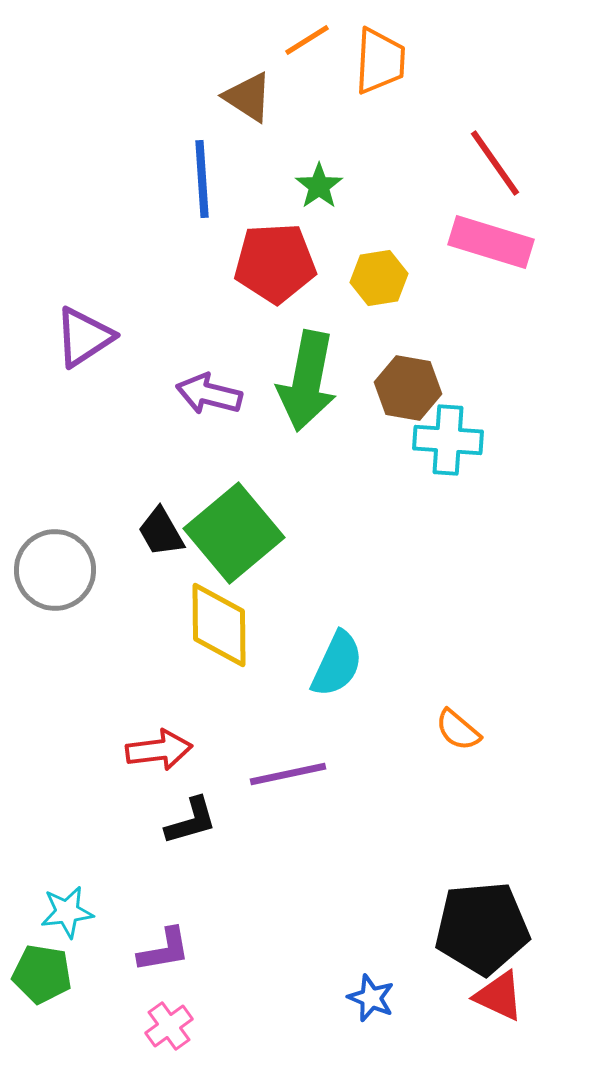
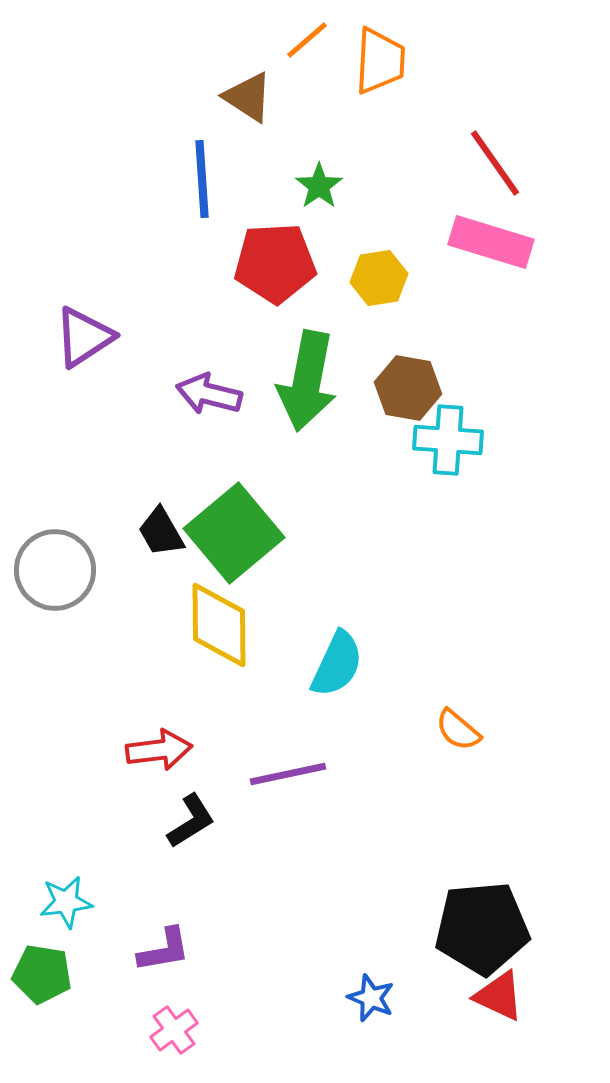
orange line: rotated 9 degrees counterclockwise
black L-shape: rotated 16 degrees counterclockwise
cyan star: moved 1 px left, 10 px up
pink cross: moved 5 px right, 4 px down
